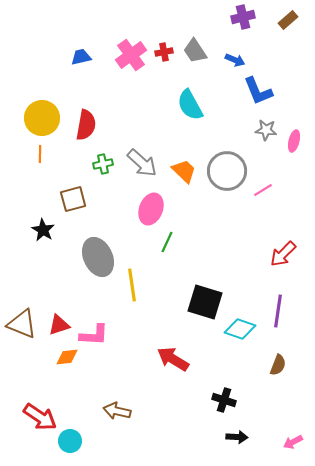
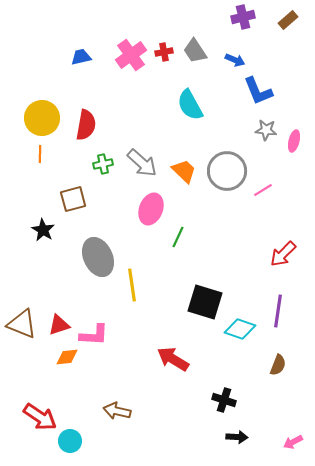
green line at (167, 242): moved 11 px right, 5 px up
